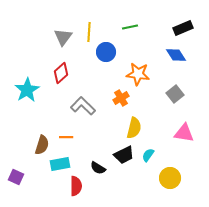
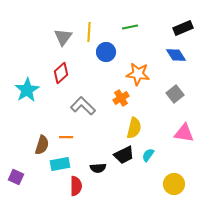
black semicircle: rotated 35 degrees counterclockwise
yellow circle: moved 4 px right, 6 px down
